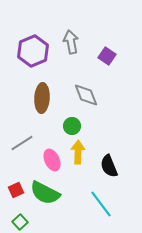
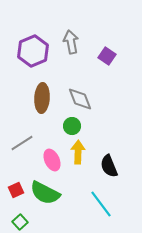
gray diamond: moved 6 px left, 4 px down
